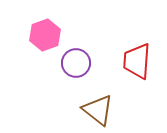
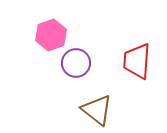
pink hexagon: moved 6 px right
brown triangle: moved 1 px left
